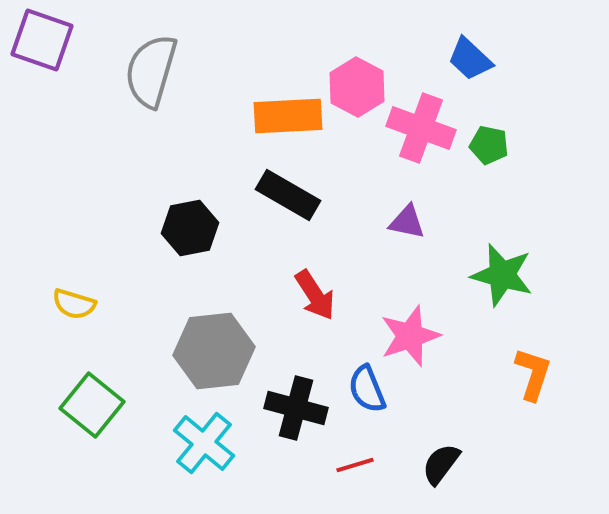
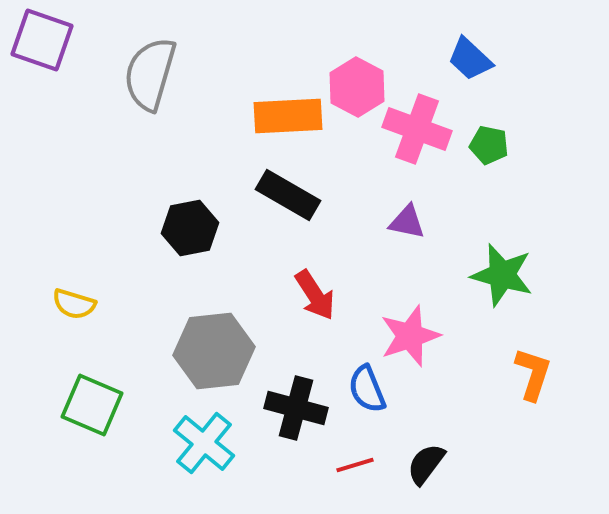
gray semicircle: moved 1 px left, 3 px down
pink cross: moved 4 px left, 1 px down
green square: rotated 16 degrees counterclockwise
black semicircle: moved 15 px left
